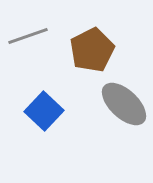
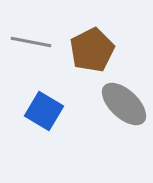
gray line: moved 3 px right, 6 px down; rotated 30 degrees clockwise
blue square: rotated 12 degrees counterclockwise
